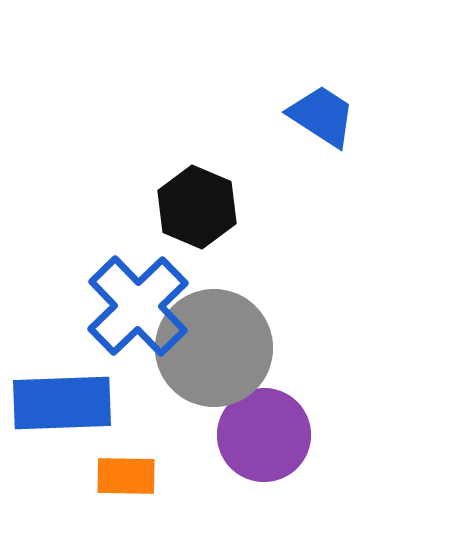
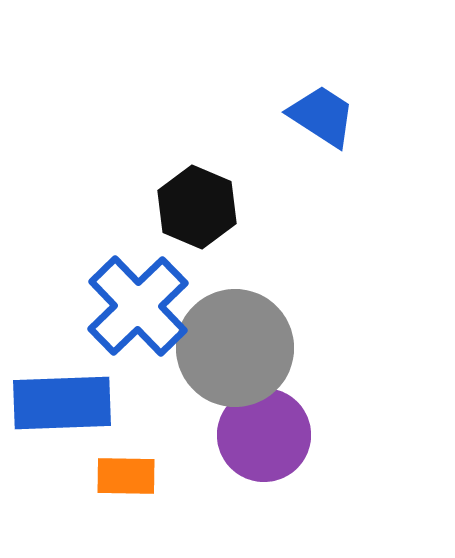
gray circle: moved 21 px right
